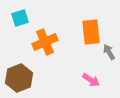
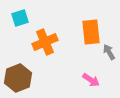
brown hexagon: moved 1 px left
